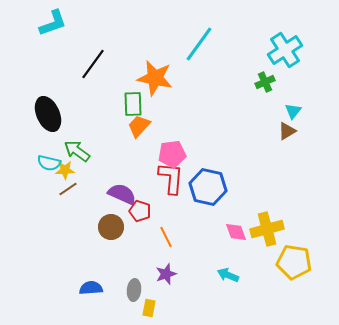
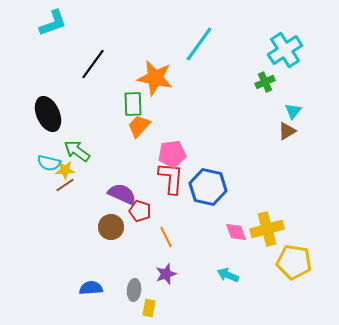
brown line: moved 3 px left, 4 px up
